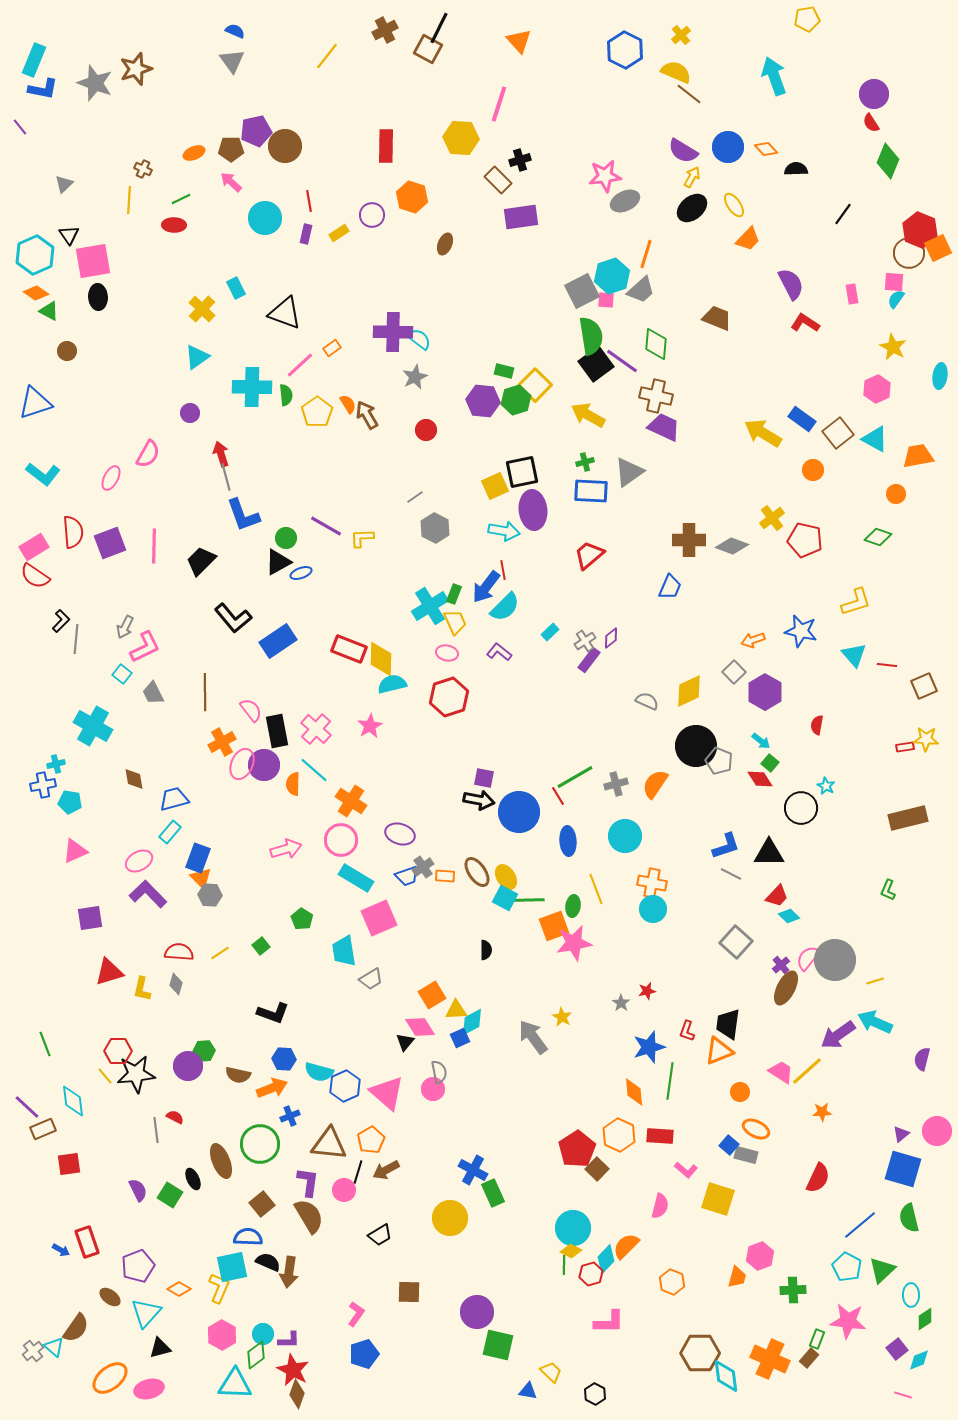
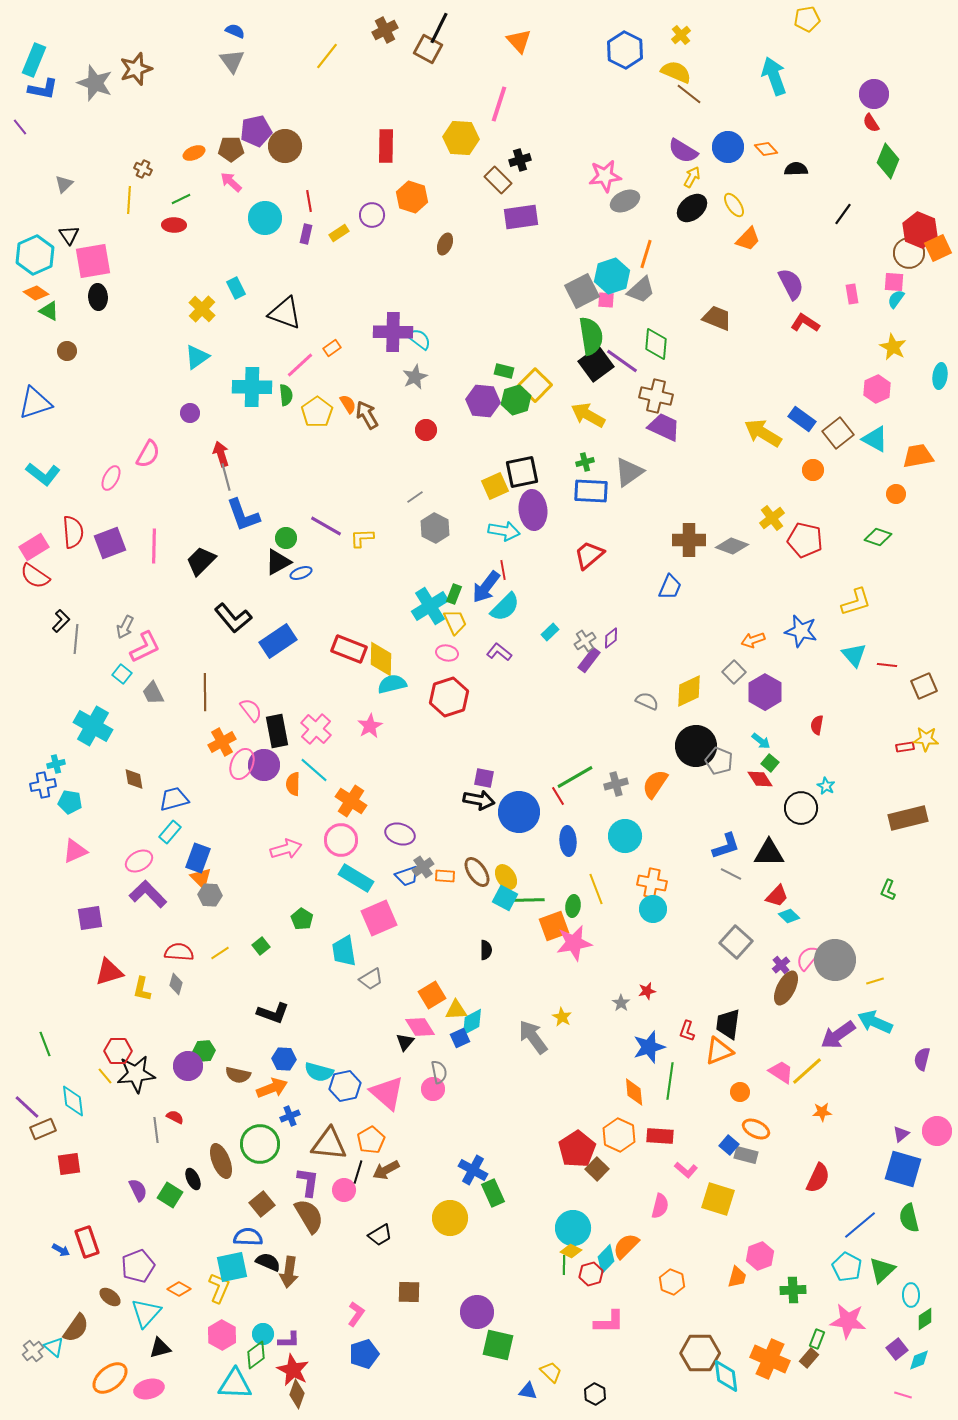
blue hexagon at (345, 1086): rotated 12 degrees clockwise
